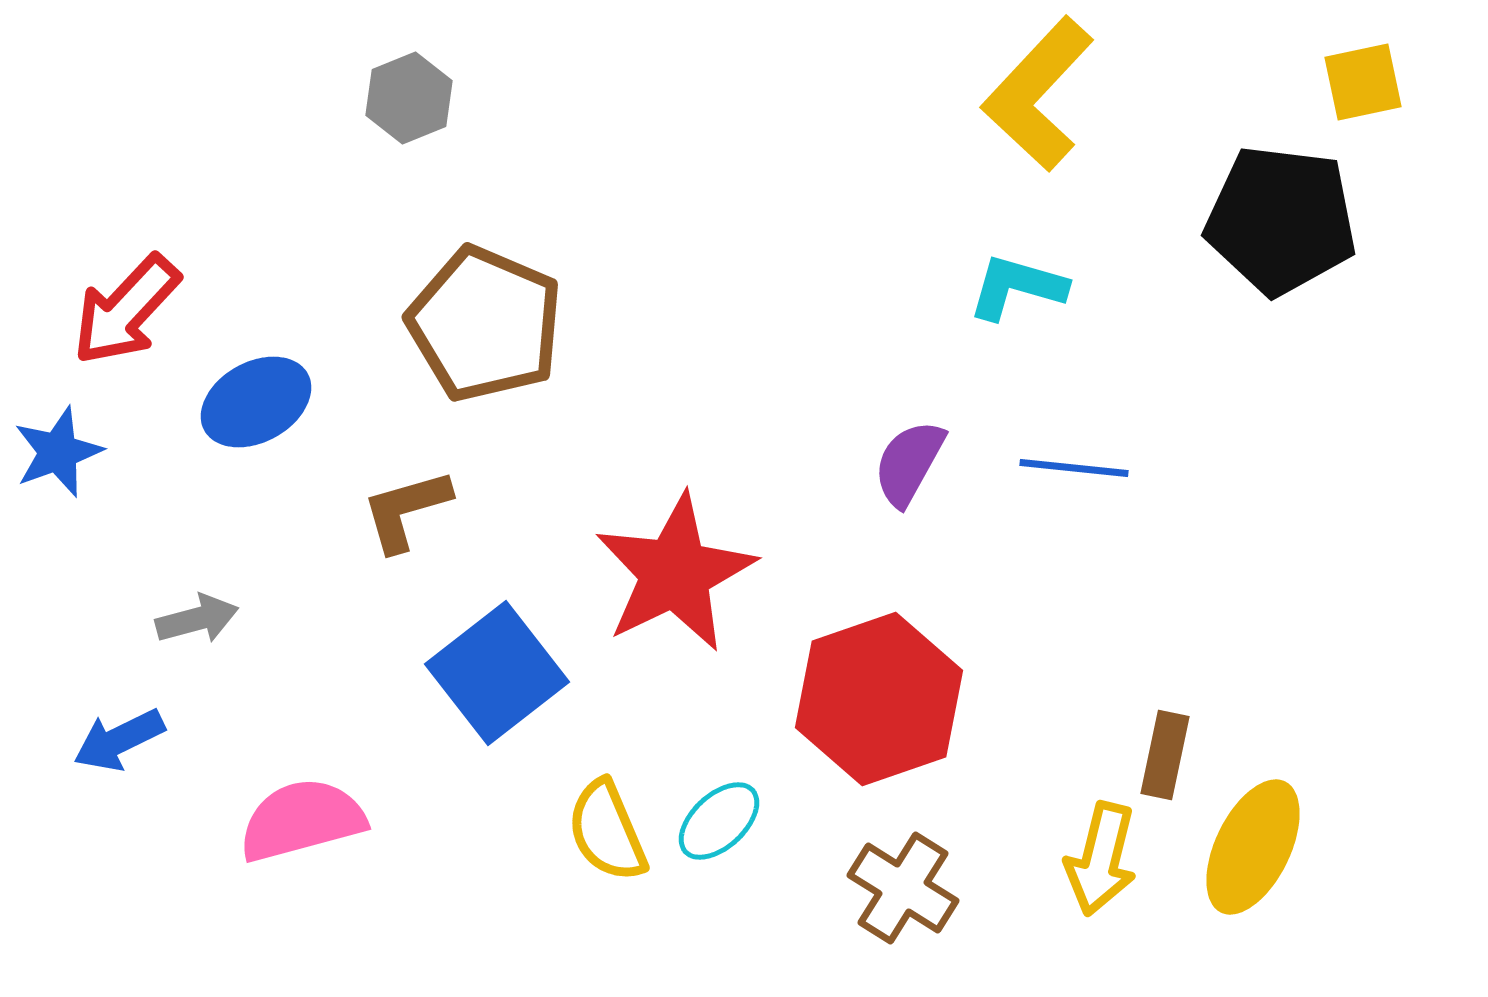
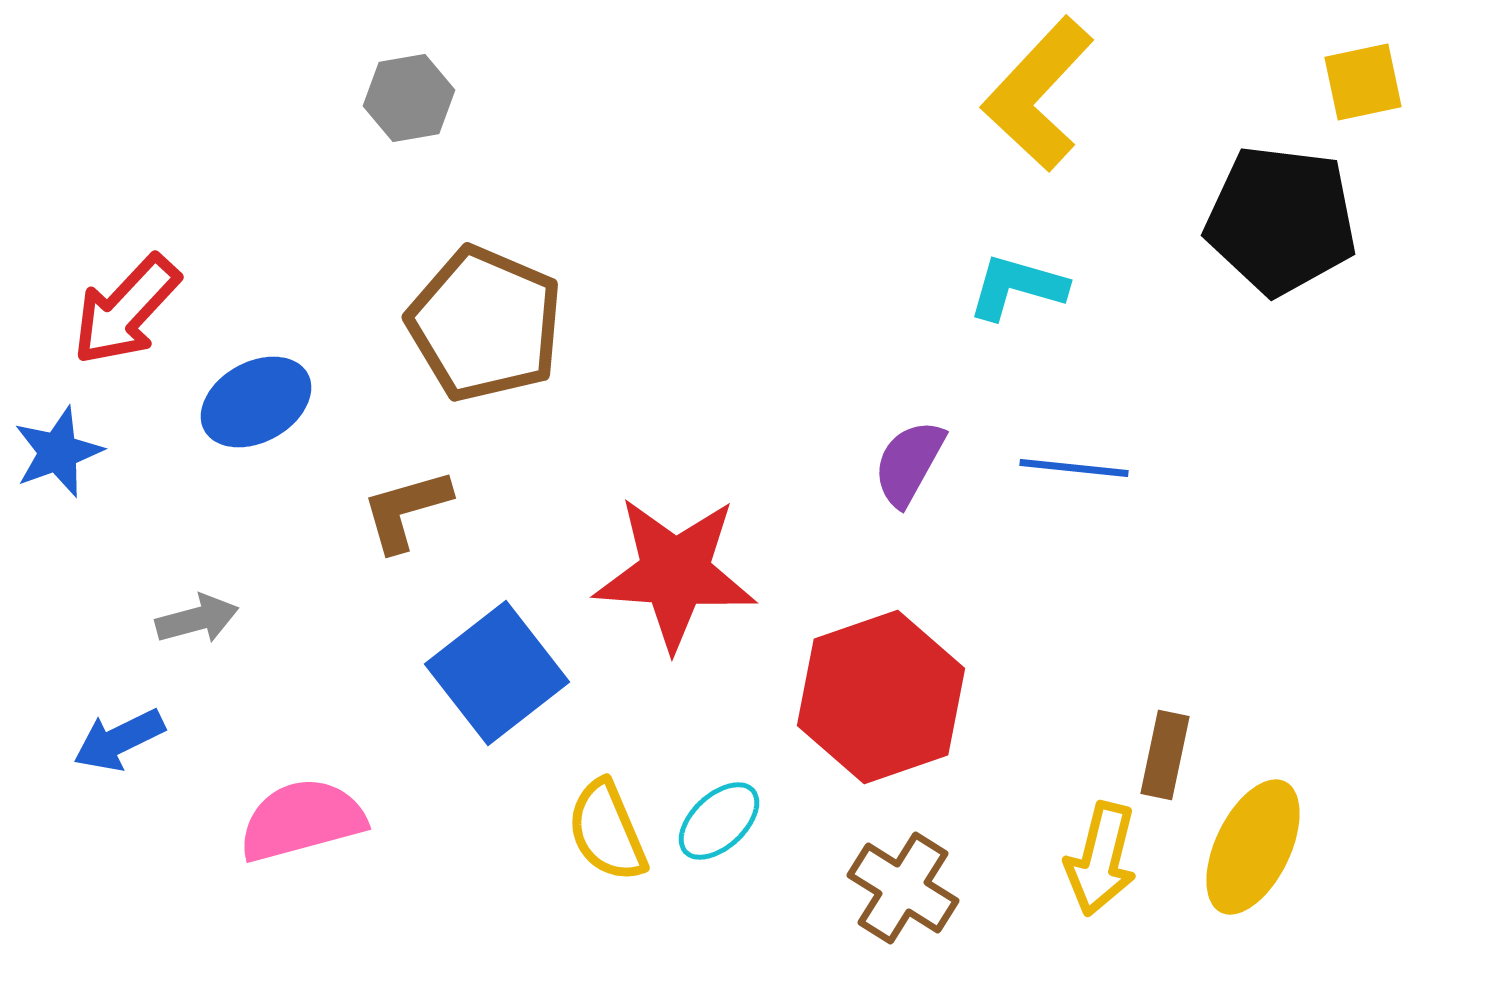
gray hexagon: rotated 12 degrees clockwise
red star: rotated 30 degrees clockwise
red hexagon: moved 2 px right, 2 px up
